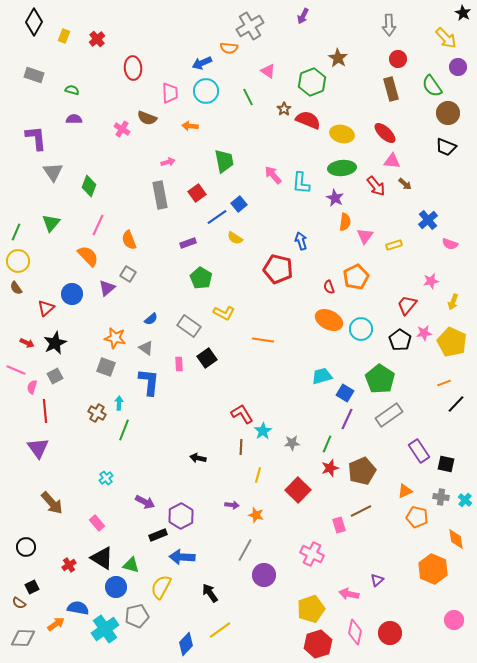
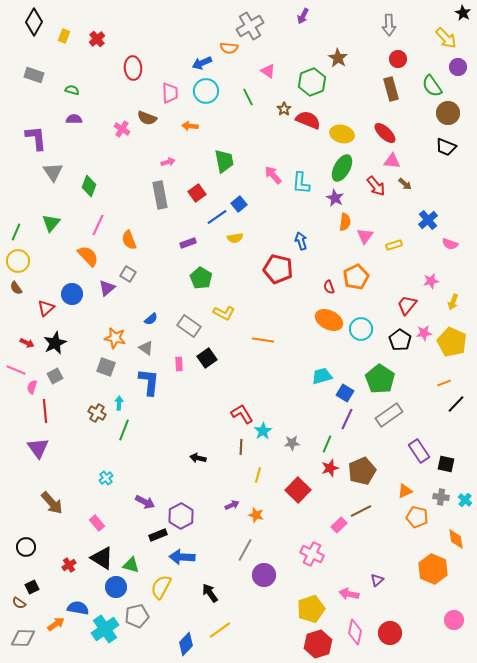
green ellipse at (342, 168): rotated 56 degrees counterclockwise
yellow semicircle at (235, 238): rotated 42 degrees counterclockwise
purple arrow at (232, 505): rotated 32 degrees counterclockwise
pink rectangle at (339, 525): rotated 63 degrees clockwise
